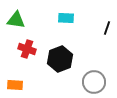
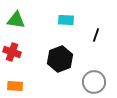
cyan rectangle: moved 2 px down
black line: moved 11 px left, 7 px down
red cross: moved 15 px left, 3 px down
orange rectangle: moved 1 px down
